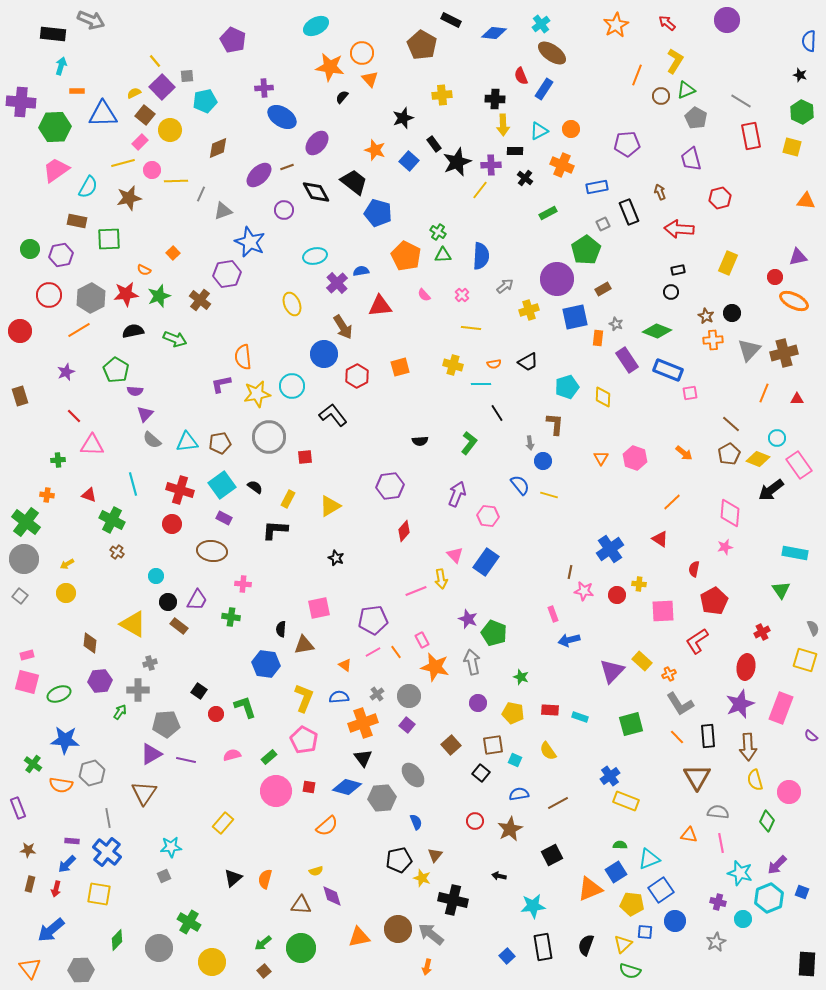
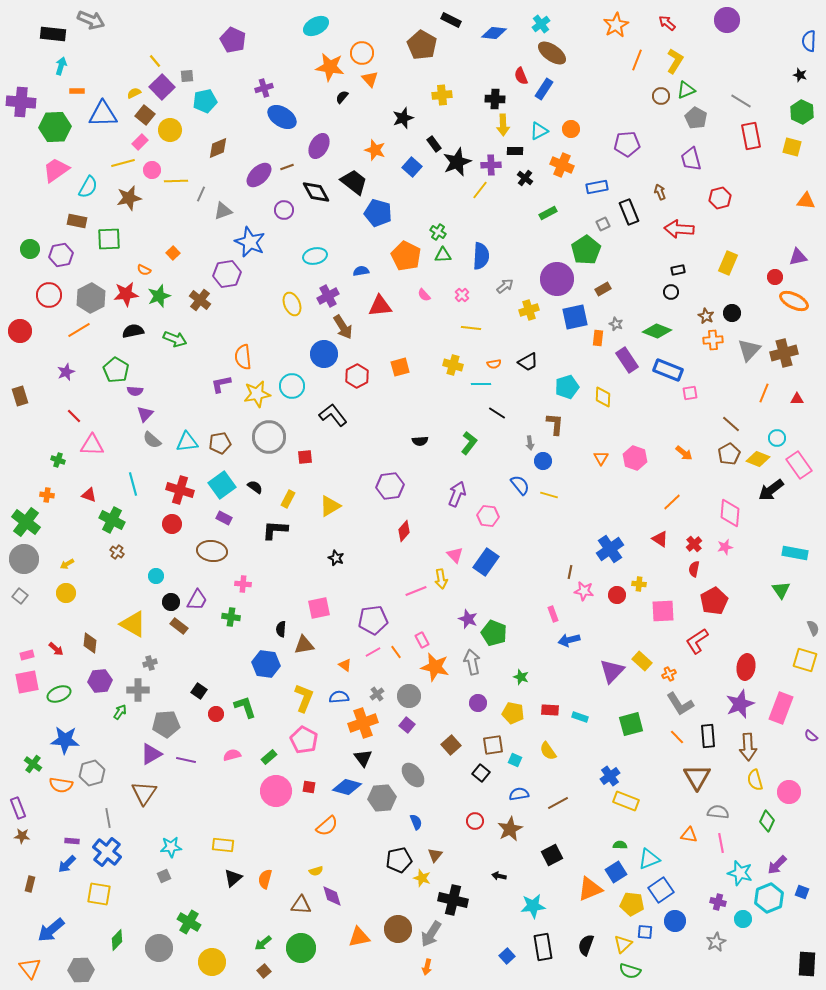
orange line at (637, 75): moved 15 px up
purple cross at (264, 88): rotated 12 degrees counterclockwise
purple ellipse at (317, 143): moved 2 px right, 3 px down; rotated 10 degrees counterclockwise
blue square at (409, 161): moved 3 px right, 6 px down
purple cross at (337, 283): moved 9 px left, 13 px down; rotated 15 degrees clockwise
black line at (497, 413): rotated 24 degrees counterclockwise
green cross at (58, 460): rotated 24 degrees clockwise
black circle at (168, 602): moved 3 px right
red cross at (762, 632): moved 68 px left, 88 px up; rotated 14 degrees counterclockwise
pink square at (27, 682): rotated 25 degrees counterclockwise
yellow rectangle at (223, 823): moved 22 px down; rotated 55 degrees clockwise
brown star at (28, 850): moved 6 px left, 14 px up
red arrow at (56, 889): moved 240 px up; rotated 63 degrees counterclockwise
gray arrow at (431, 934): rotated 96 degrees counterclockwise
